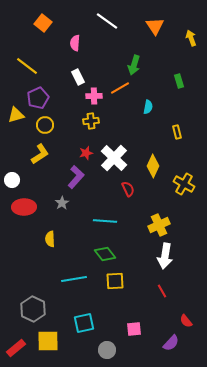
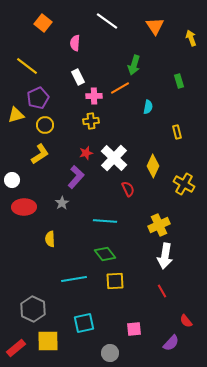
gray circle at (107, 350): moved 3 px right, 3 px down
